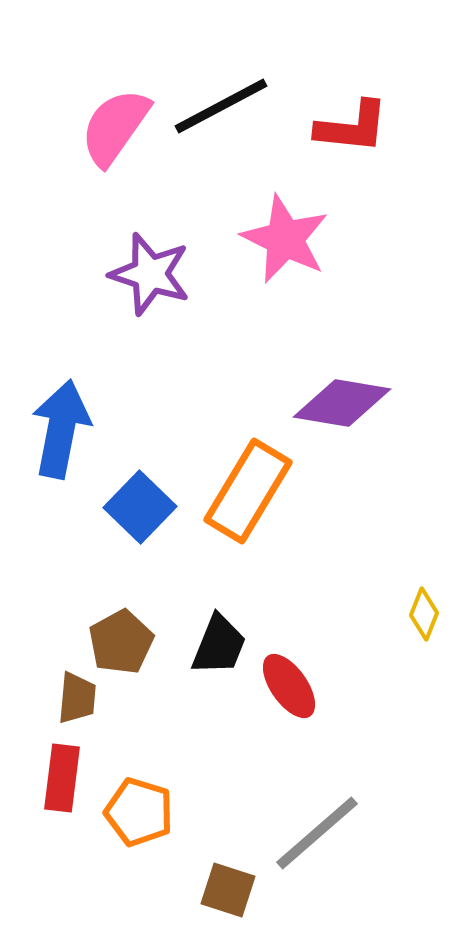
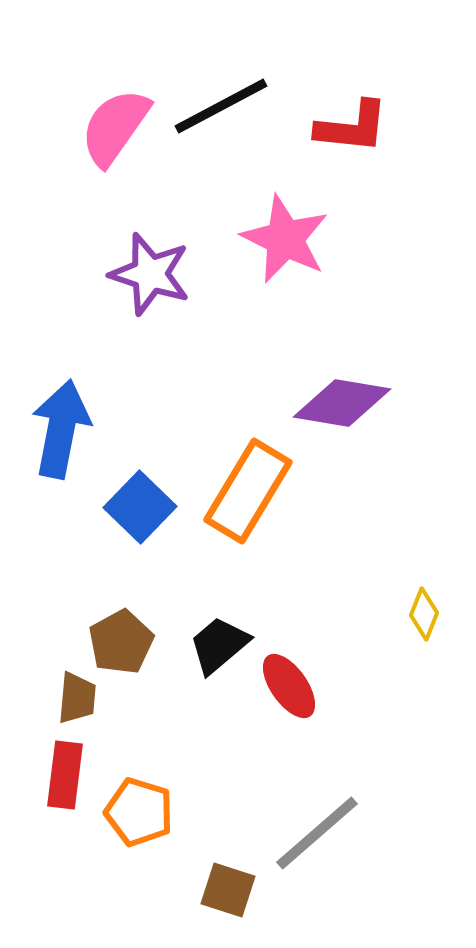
black trapezoid: rotated 152 degrees counterclockwise
red rectangle: moved 3 px right, 3 px up
